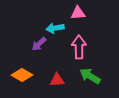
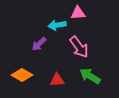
cyan arrow: moved 2 px right, 3 px up
pink arrow: rotated 145 degrees clockwise
